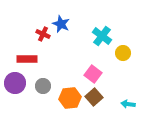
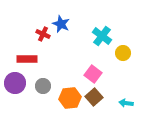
cyan arrow: moved 2 px left, 1 px up
